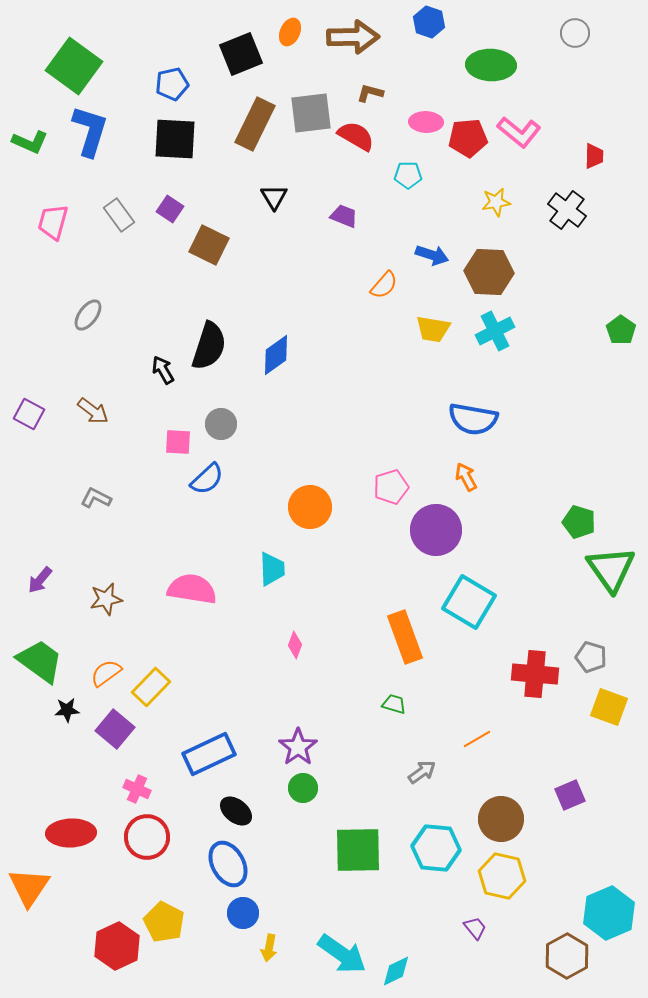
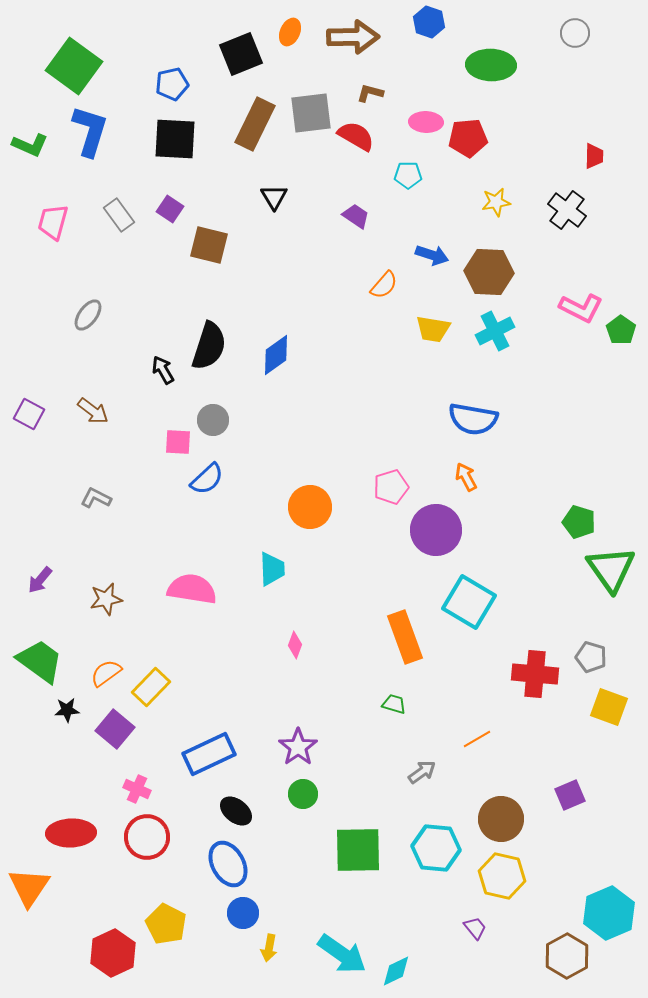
pink L-shape at (519, 132): moved 62 px right, 176 px down; rotated 12 degrees counterclockwise
green L-shape at (30, 142): moved 3 px down
purple trapezoid at (344, 216): moved 12 px right; rotated 12 degrees clockwise
brown square at (209, 245): rotated 12 degrees counterclockwise
gray circle at (221, 424): moved 8 px left, 4 px up
green circle at (303, 788): moved 6 px down
yellow pentagon at (164, 922): moved 2 px right, 2 px down
red hexagon at (117, 946): moved 4 px left, 7 px down
